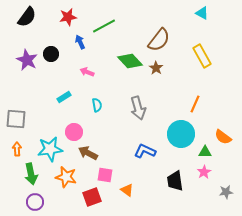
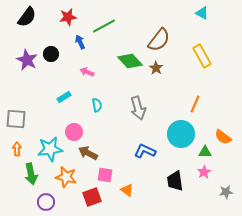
purple circle: moved 11 px right
